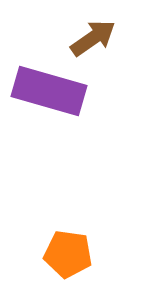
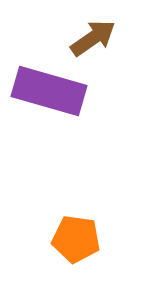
orange pentagon: moved 8 px right, 15 px up
